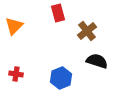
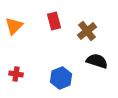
red rectangle: moved 4 px left, 8 px down
